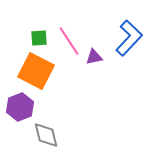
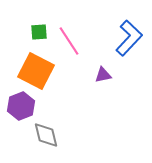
green square: moved 6 px up
purple triangle: moved 9 px right, 18 px down
purple hexagon: moved 1 px right, 1 px up
